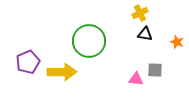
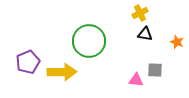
pink triangle: moved 1 px down
